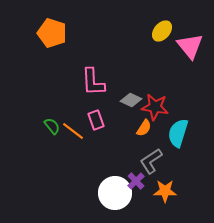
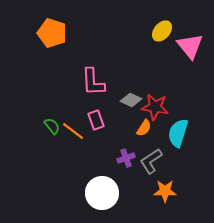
purple cross: moved 10 px left, 23 px up; rotated 24 degrees clockwise
white circle: moved 13 px left
